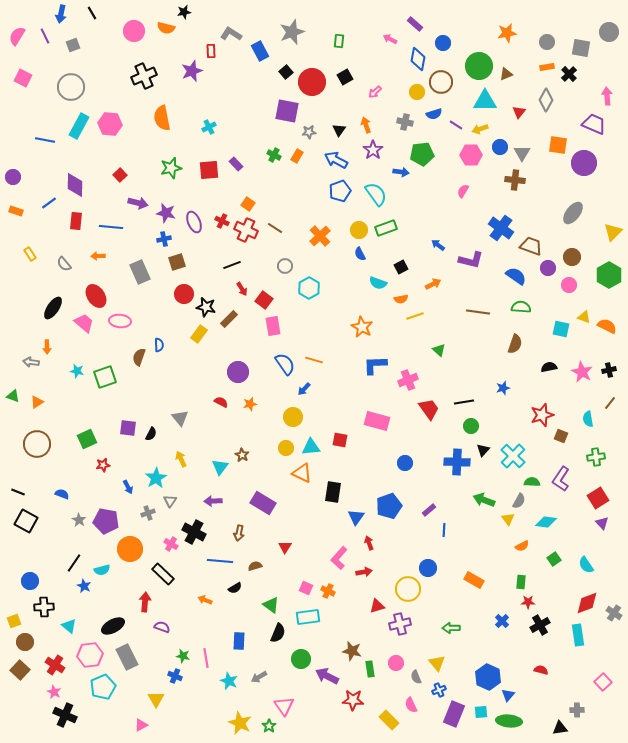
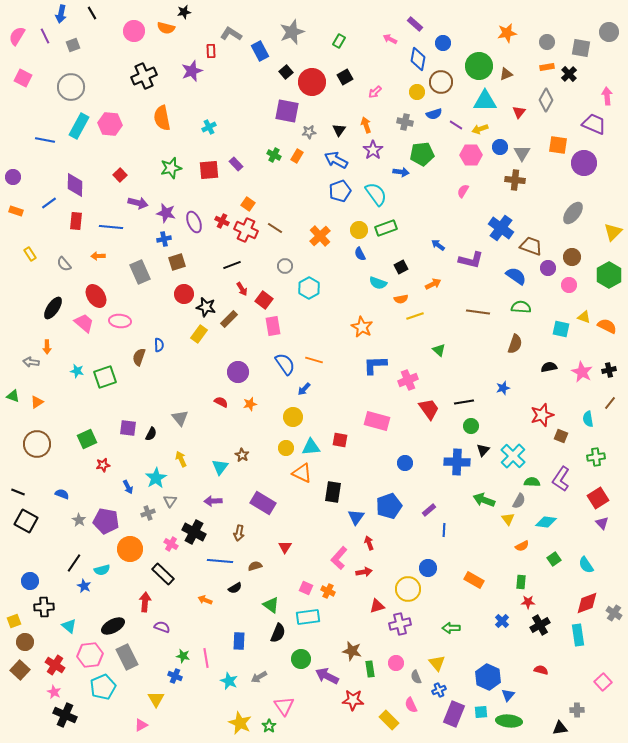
green rectangle at (339, 41): rotated 24 degrees clockwise
